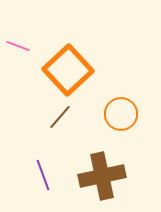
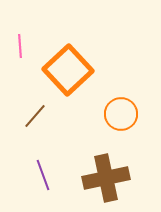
pink line: moved 2 px right; rotated 65 degrees clockwise
brown line: moved 25 px left, 1 px up
brown cross: moved 4 px right, 2 px down
